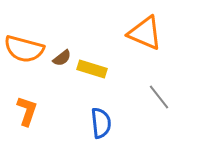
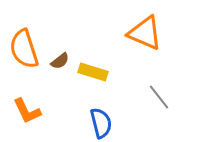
orange semicircle: rotated 57 degrees clockwise
brown semicircle: moved 2 px left, 3 px down
yellow rectangle: moved 1 px right, 3 px down
orange L-shape: rotated 136 degrees clockwise
blue semicircle: rotated 8 degrees counterclockwise
